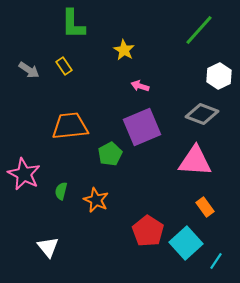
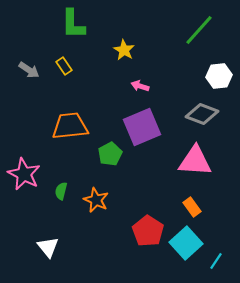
white hexagon: rotated 20 degrees clockwise
orange rectangle: moved 13 px left
